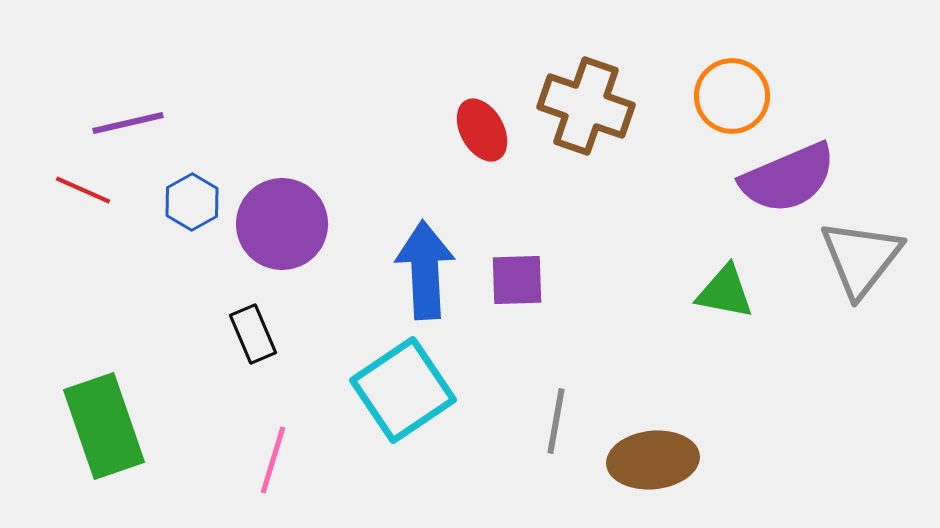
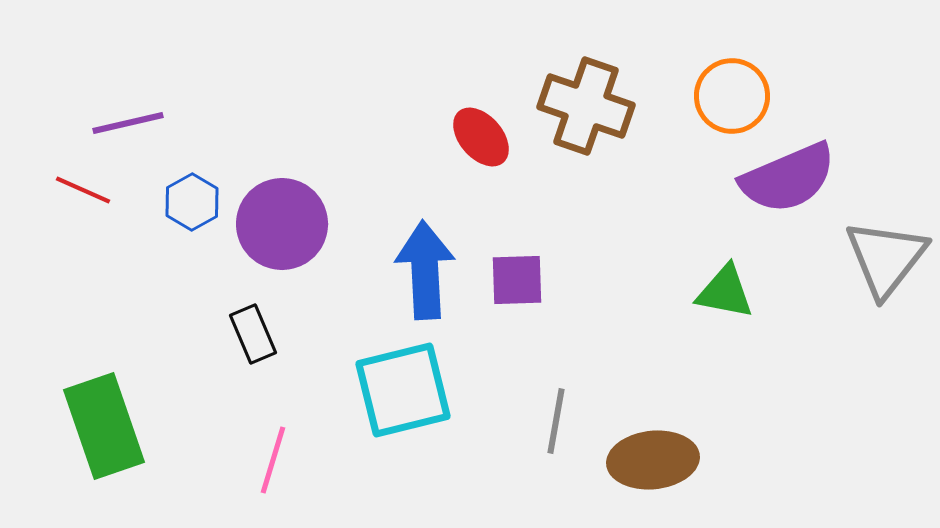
red ellipse: moved 1 px left, 7 px down; rotated 12 degrees counterclockwise
gray triangle: moved 25 px right
cyan square: rotated 20 degrees clockwise
